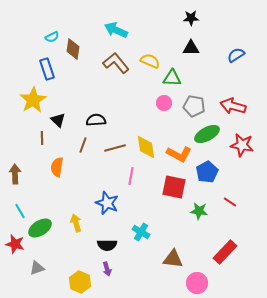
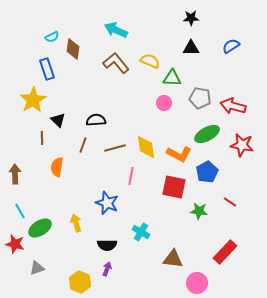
blue semicircle at (236, 55): moved 5 px left, 9 px up
gray pentagon at (194, 106): moved 6 px right, 8 px up
purple arrow at (107, 269): rotated 144 degrees counterclockwise
